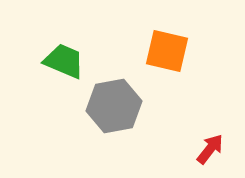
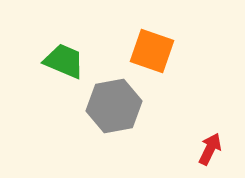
orange square: moved 15 px left; rotated 6 degrees clockwise
red arrow: rotated 12 degrees counterclockwise
